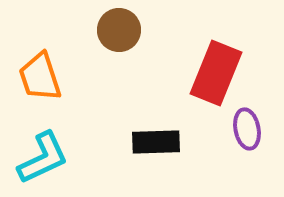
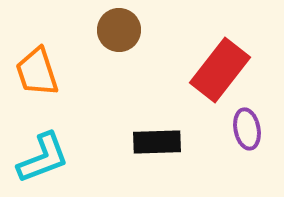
red rectangle: moved 4 px right, 3 px up; rotated 16 degrees clockwise
orange trapezoid: moved 3 px left, 5 px up
black rectangle: moved 1 px right
cyan L-shape: rotated 4 degrees clockwise
